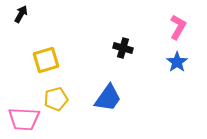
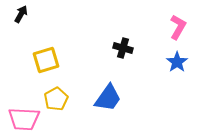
yellow pentagon: rotated 15 degrees counterclockwise
